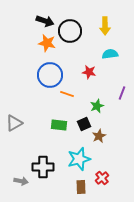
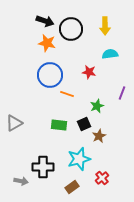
black circle: moved 1 px right, 2 px up
brown rectangle: moved 9 px left; rotated 56 degrees clockwise
